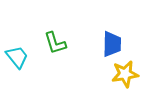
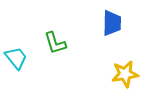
blue trapezoid: moved 21 px up
cyan trapezoid: moved 1 px left, 1 px down
